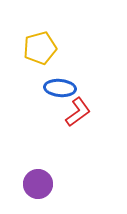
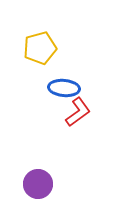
blue ellipse: moved 4 px right
